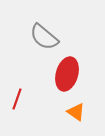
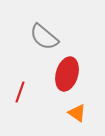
red line: moved 3 px right, 7 px up
orange triangle: moved 1 px right, 1 px down
